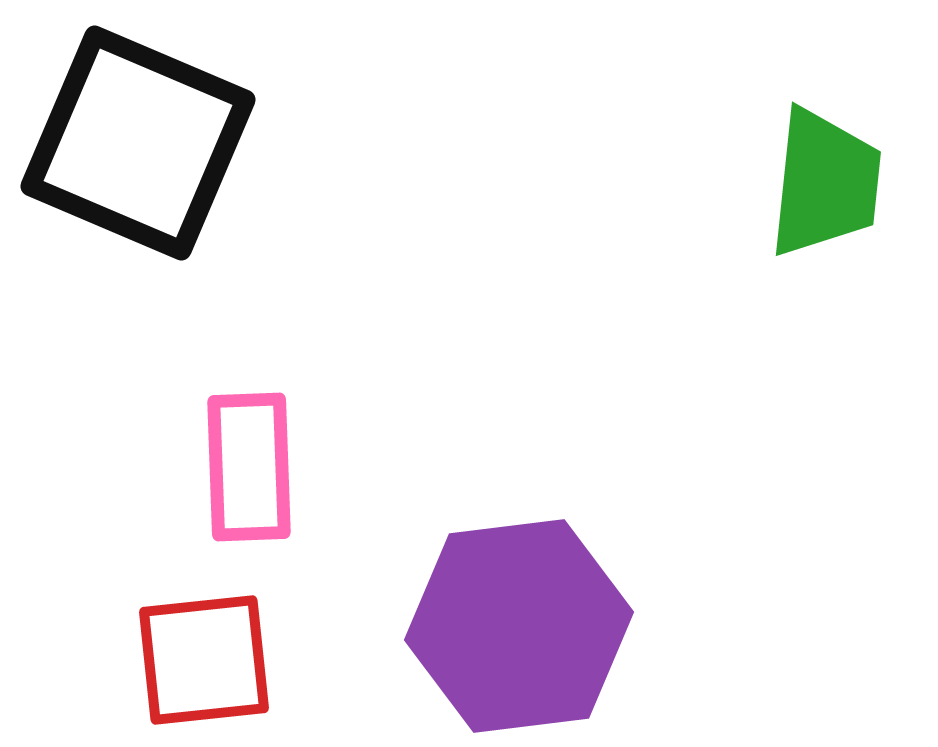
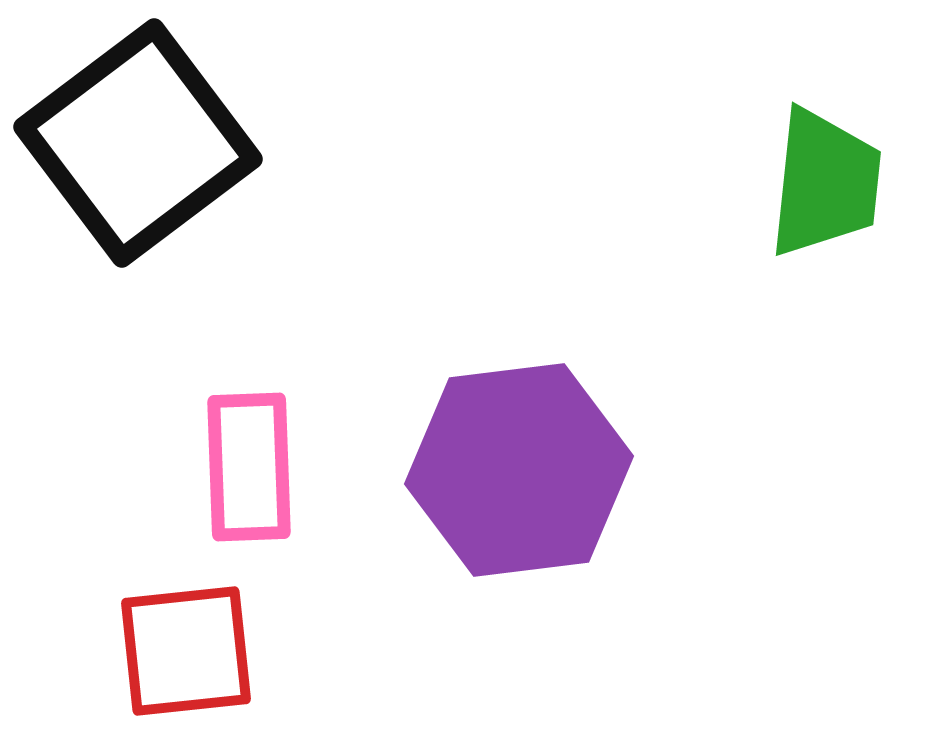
black square: rotated 30 degrees clockwise
purple hexagon: moved 156 px up
red square: moved 18 px left, 9 px up
